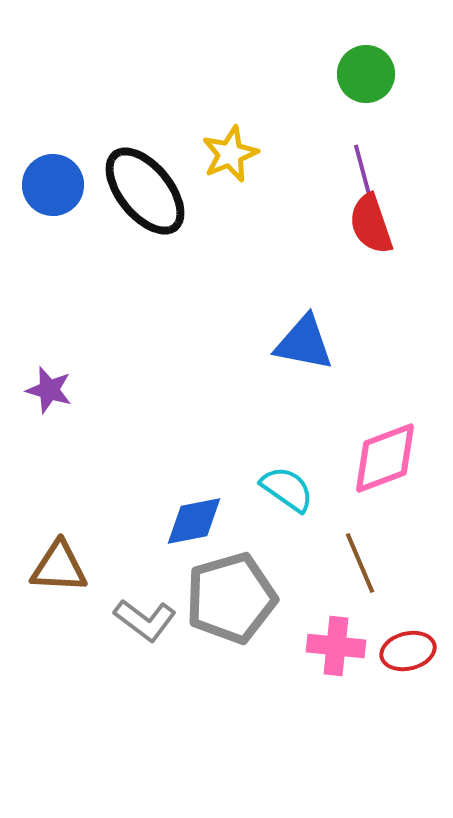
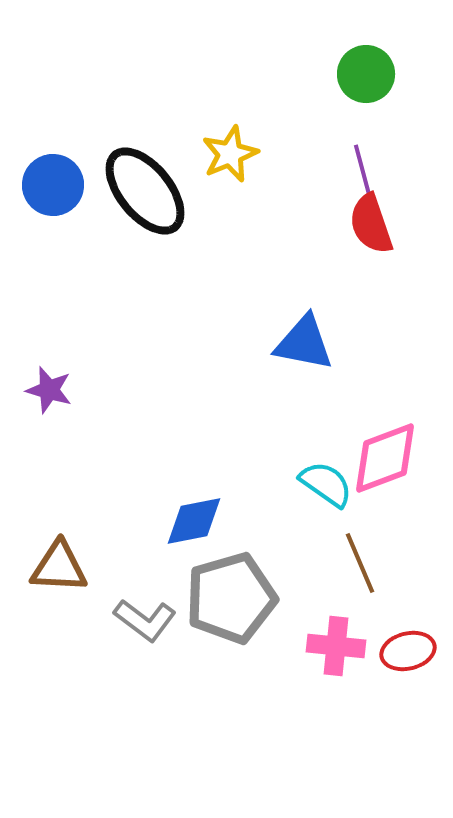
cyan semicircle: moved 39 px right, 5 px up
